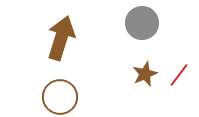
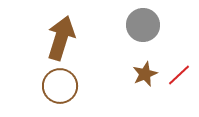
gray circle: moved 1 px right, 2 px down
red line: rotated 10 degrees clockwise
brown circle: moved 11 px up
